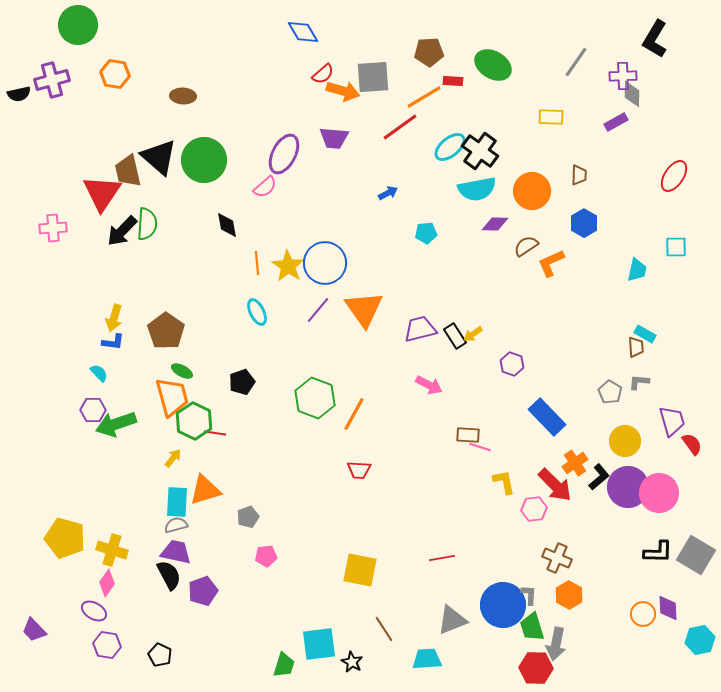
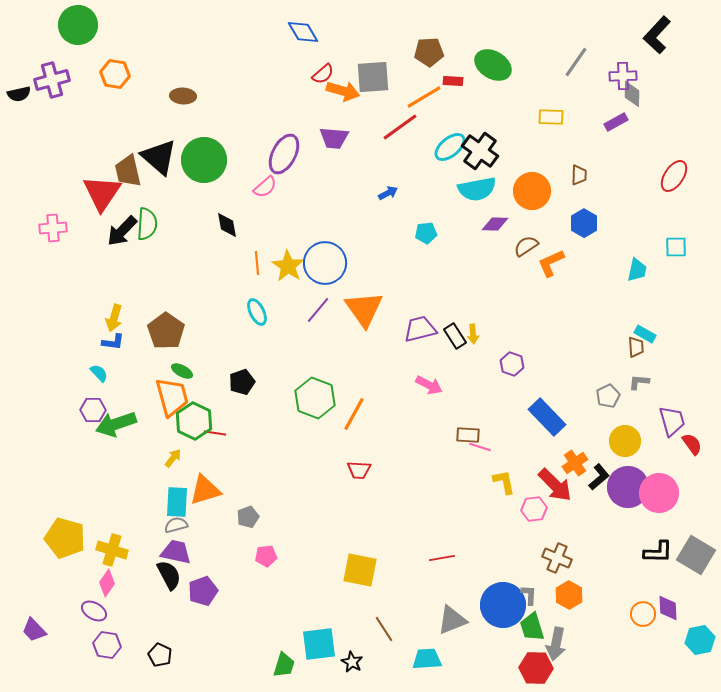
black L-shape at (655, 39): moved 2 px right, 4 px up; rotated 12 degrees clockwise
yellow arrow at (473, 334): rotated 60 degrees counterclockwise
gray pentagon at (610, 392): moved 2 px left, 4 px down; rotated 15 degrees clockwise
